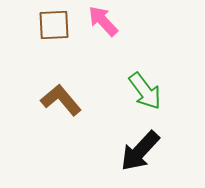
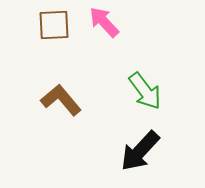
pink arrow: moved 1 px right, 1 px down
